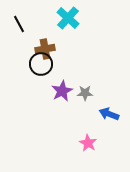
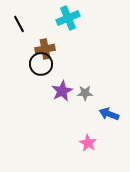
cyan cross: rotated 25 degrees clockwise
